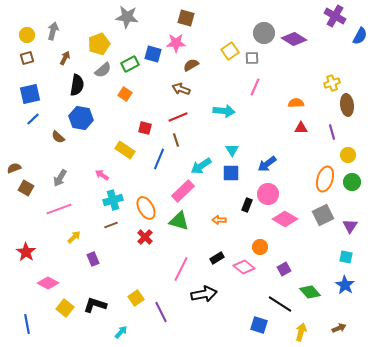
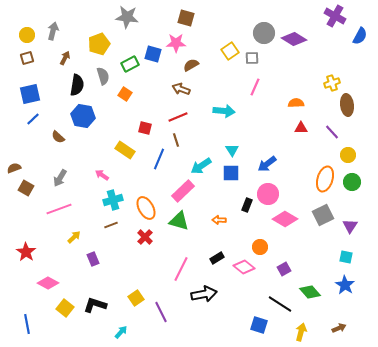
gray semicircle at (103, 70): moved 6 px down; rotated 66 degrees counterclockwise
blue hexagon at (81, 118): moved 2 px right, 2 px up
purple line at (332, 132): rotated 28 degrees counterclockwise
